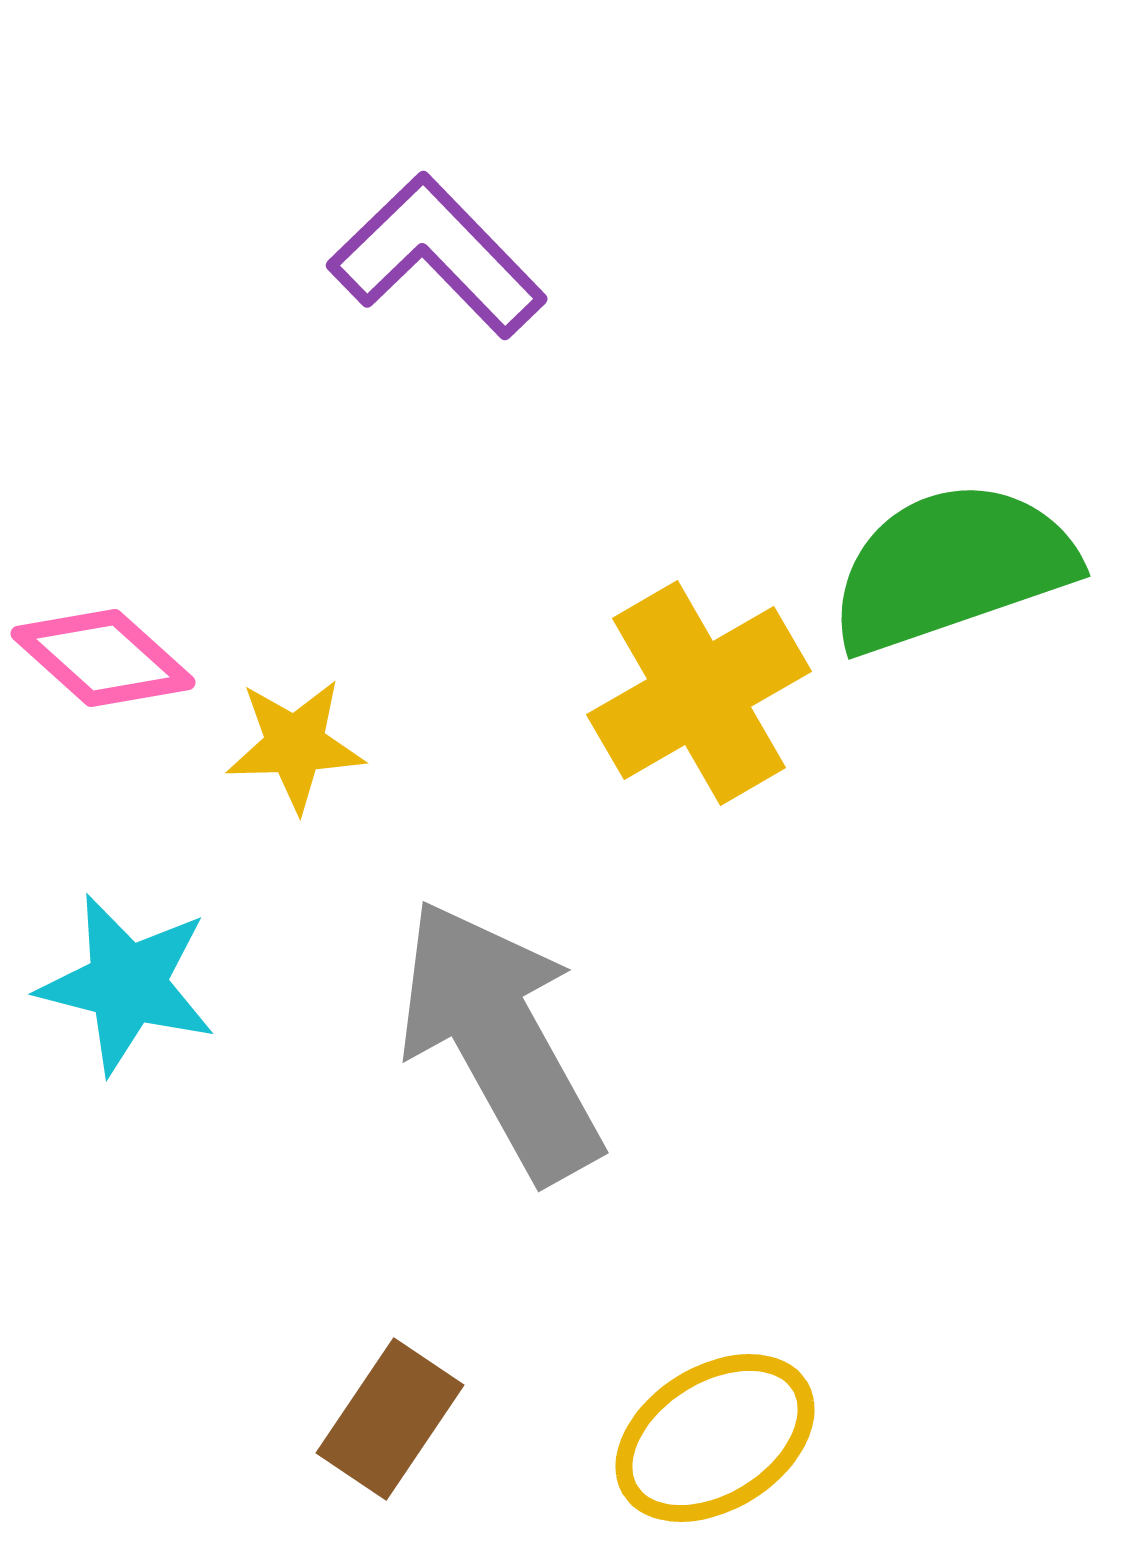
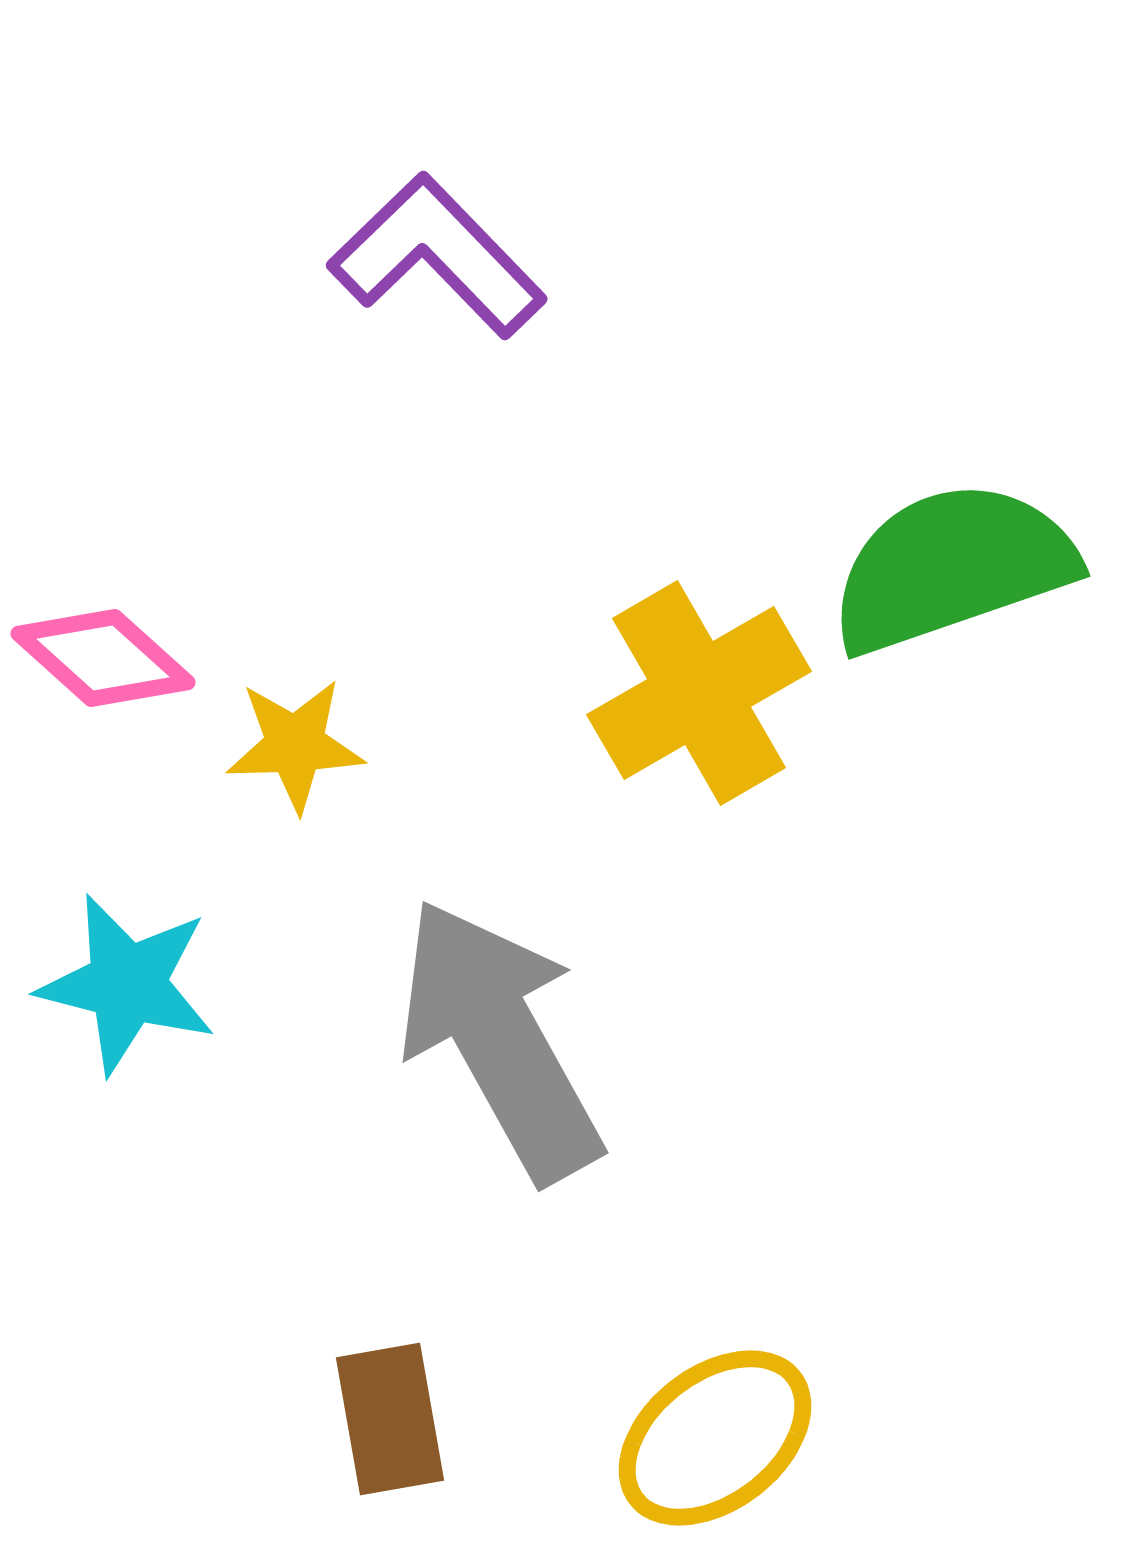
brown rectangle: rotated 44 degrees counterclockwise
yellow ellipse: rotated 6 degrees counterclockwise
